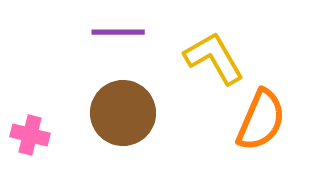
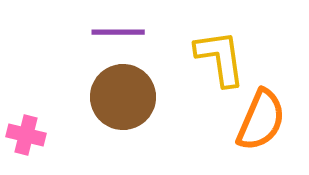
yellow L-shape: moved 6 px right; rotated 22 degrees clockwise
brown circle: moved 16 px up
pink cross: moved 4 px left
